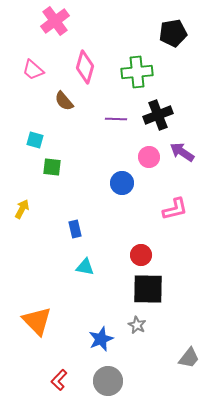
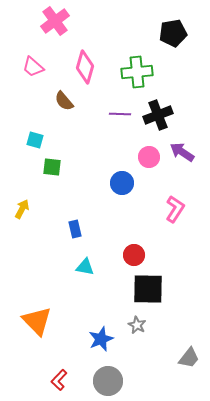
pink trapezoid: moved 3 px up
purple line: moved 4 px right, 5 px up
pink L-shape: rotated 44 degrees counterclockwise
red circle: moved 7 px left
